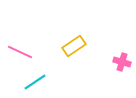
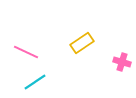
yellow rectangle: moved 8 px right, 3 px up
pink line: moved 6 px right
